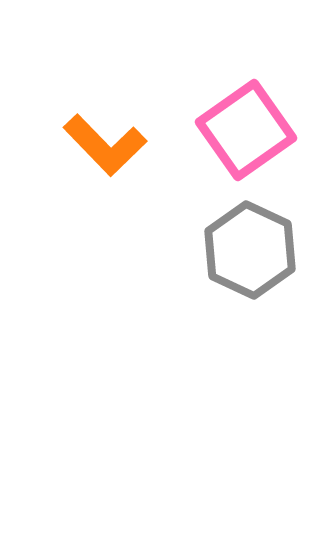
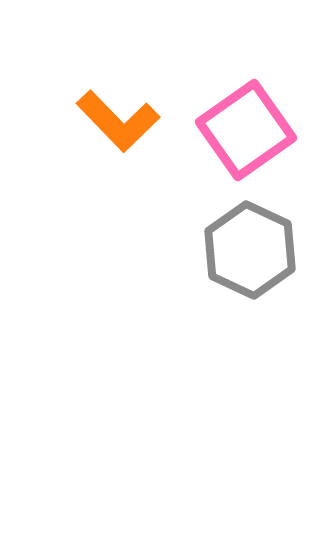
orange L-shape: moved 13 px right, 24 px up
